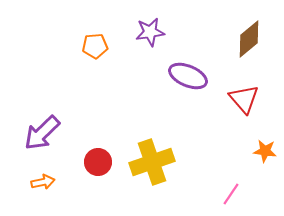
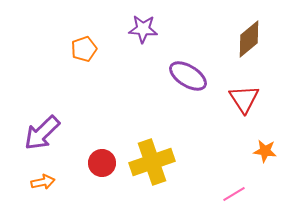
purple star: moved 7 px left, 3 px up; rotated 12 degrees clockwise
orange pentagon: moved 11 px left, 3 px down; rotated 15 degrees counterclockwise
purple ellipse: rotated 9 degrees clockwise
red triangle: rotated 8 degrees clockwise
red circle: moved 4 px right, 1 px down
pink line: moved 3 px right; rotated 25 degrees clockwise
